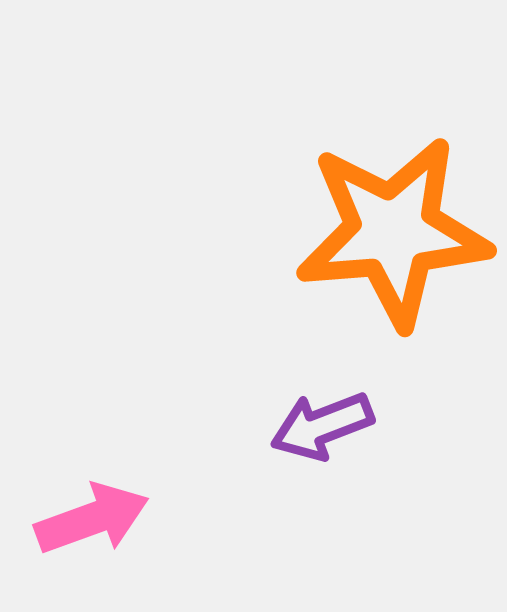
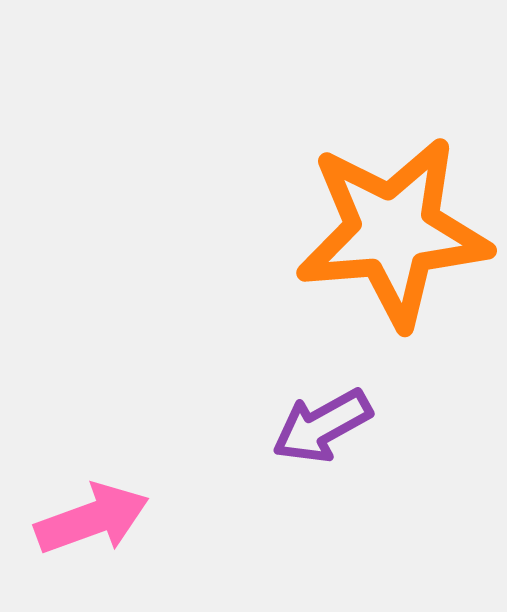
purple arrow: rotated 8 degrees counterclockwise
